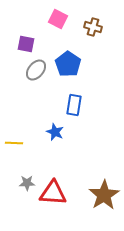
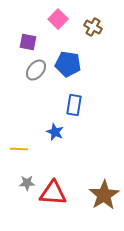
pink square: rotated 18 degrees clockwise
brown cross: rotated 12 degrees clockwise
purple square: moved 2 px right, 2 px up
blue pentagon: rotated 25 degrees counterclockwise
yellow line: moved 5 px right, 6 px down
